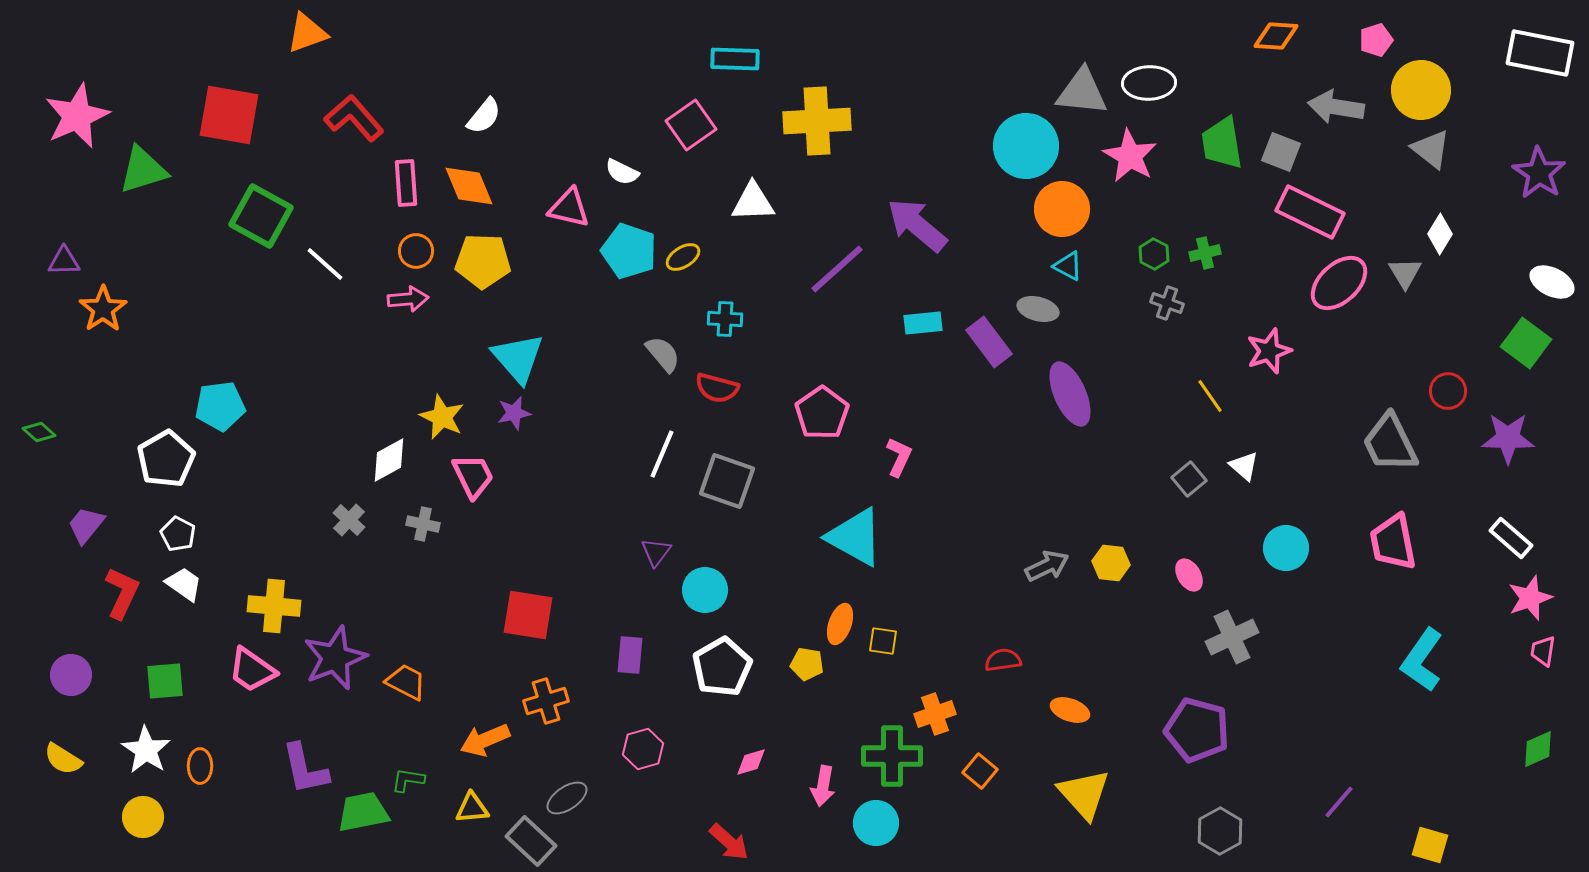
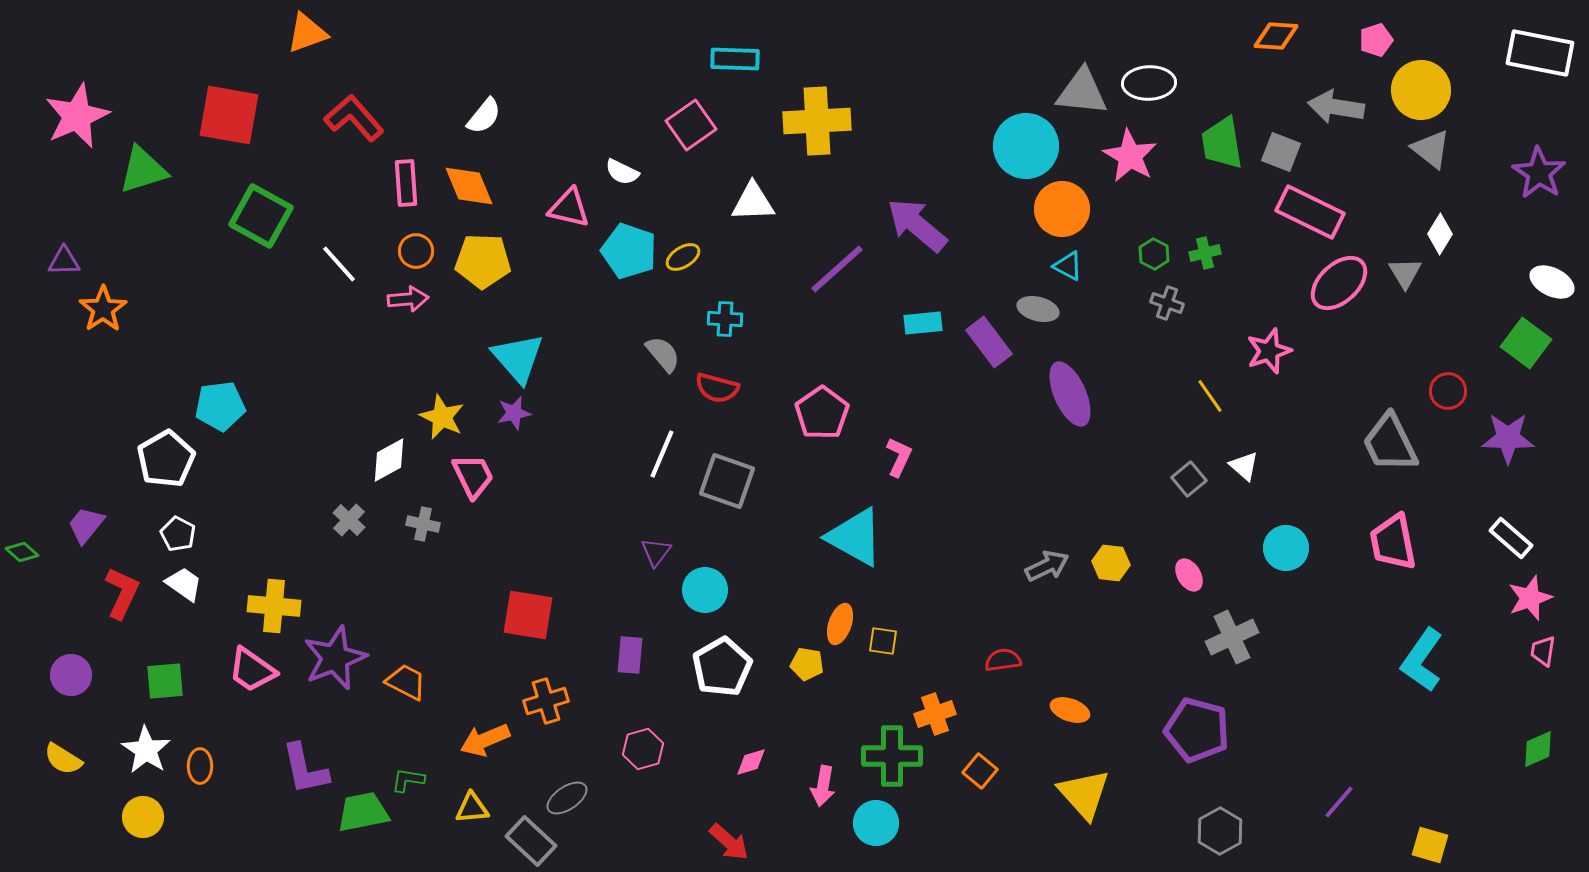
white line at (325, 264): moved 14 px right; rotated 6 degrees clockwise
green diamond at (39, 432): moved 17 px left, 120 px down
